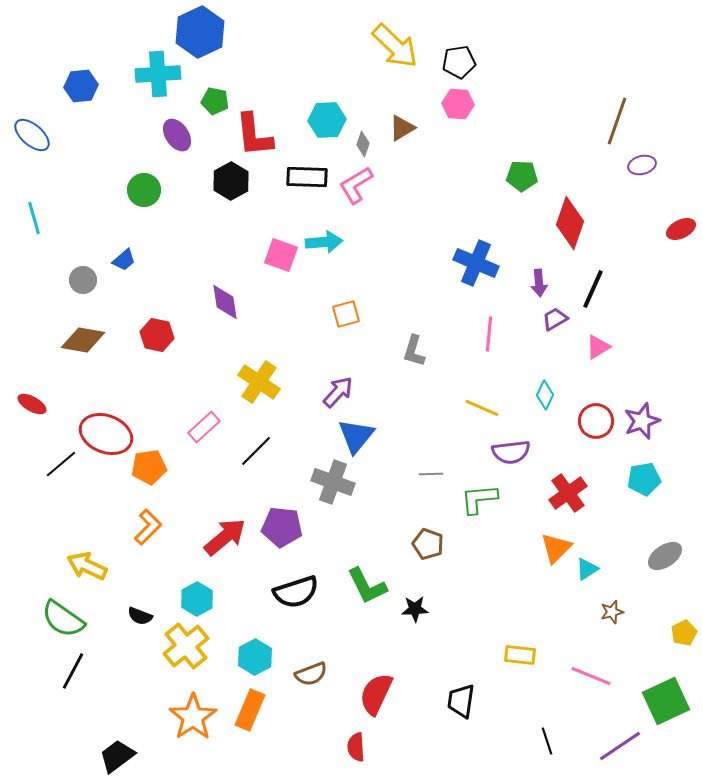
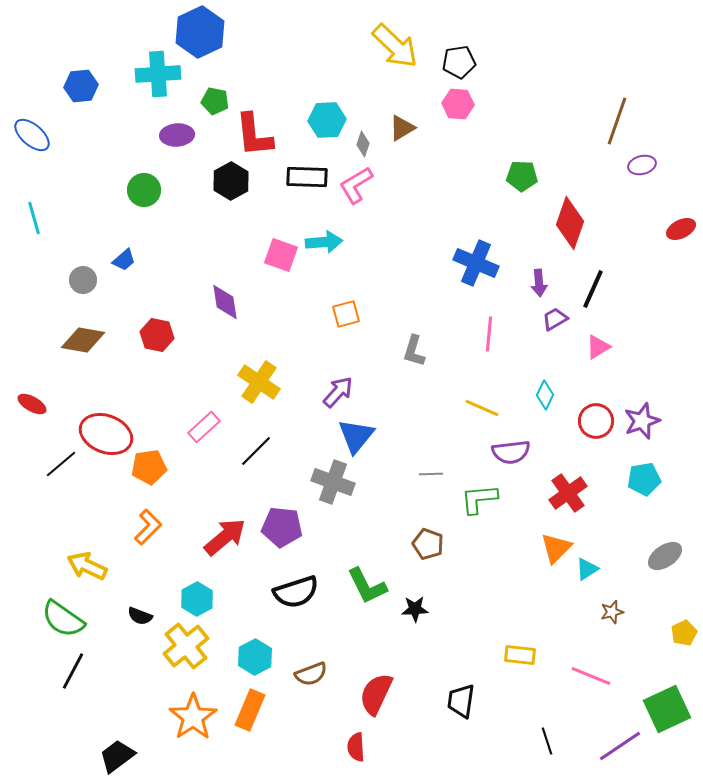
purple ellipse at (177, 135): rotated 60 degrees counterclockwise
green square at (666, 701): moved 1 px right, 8 px down
